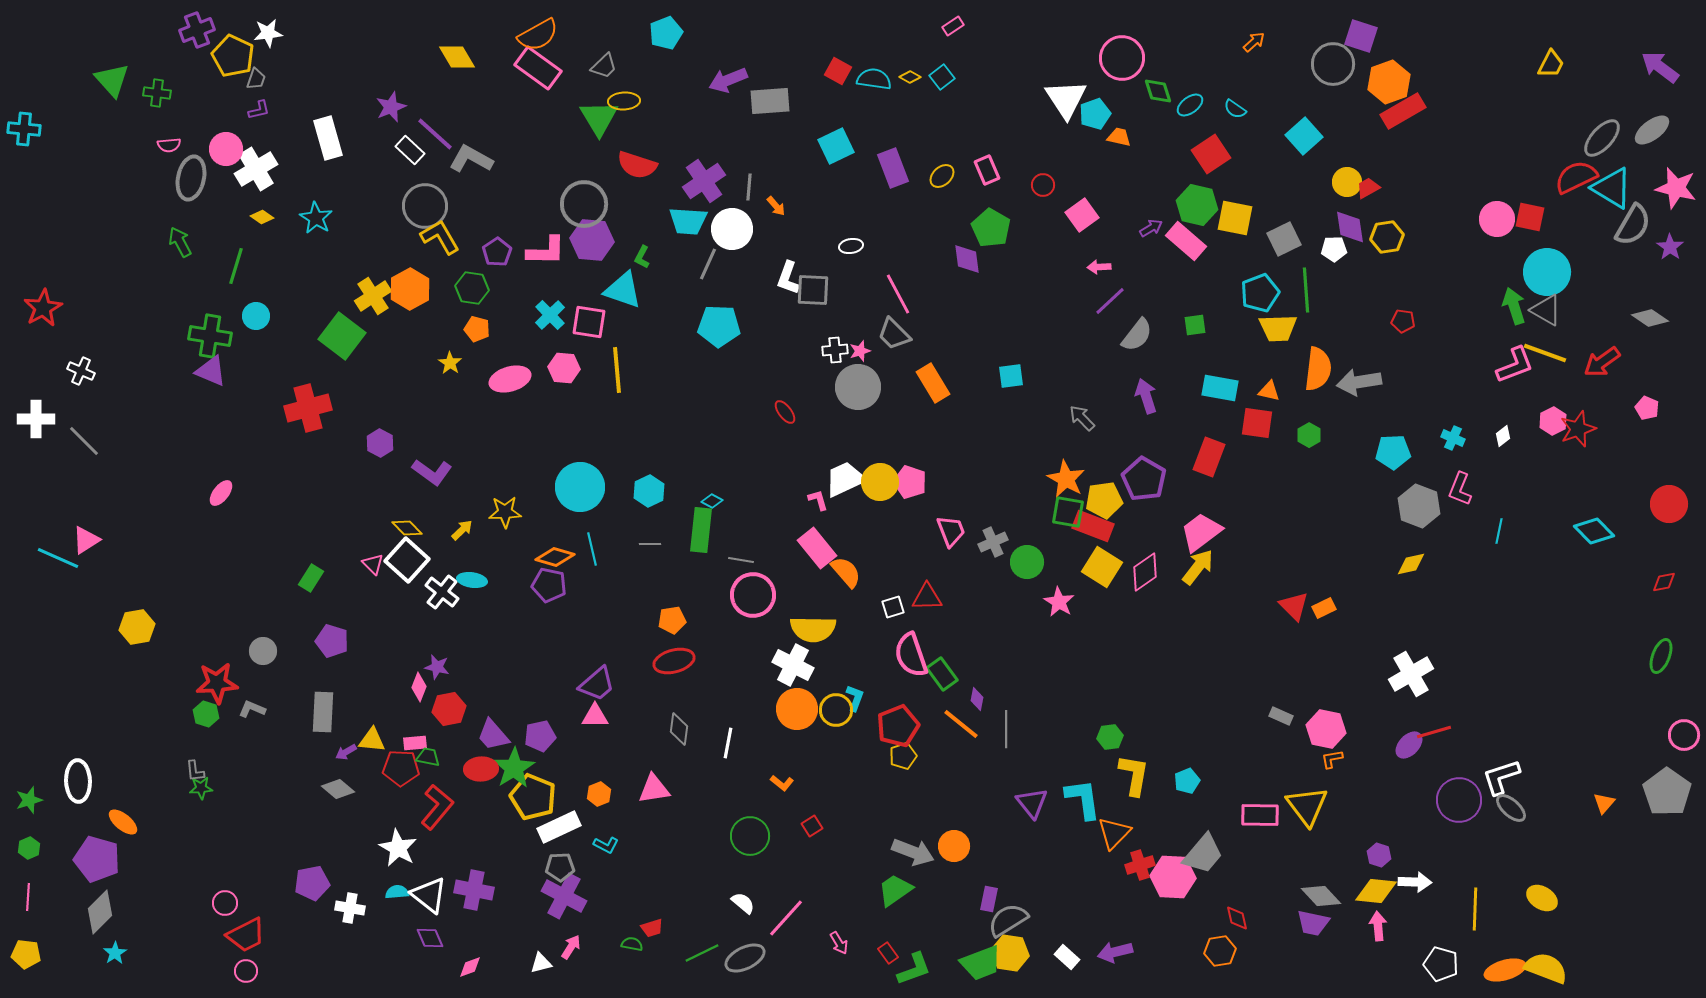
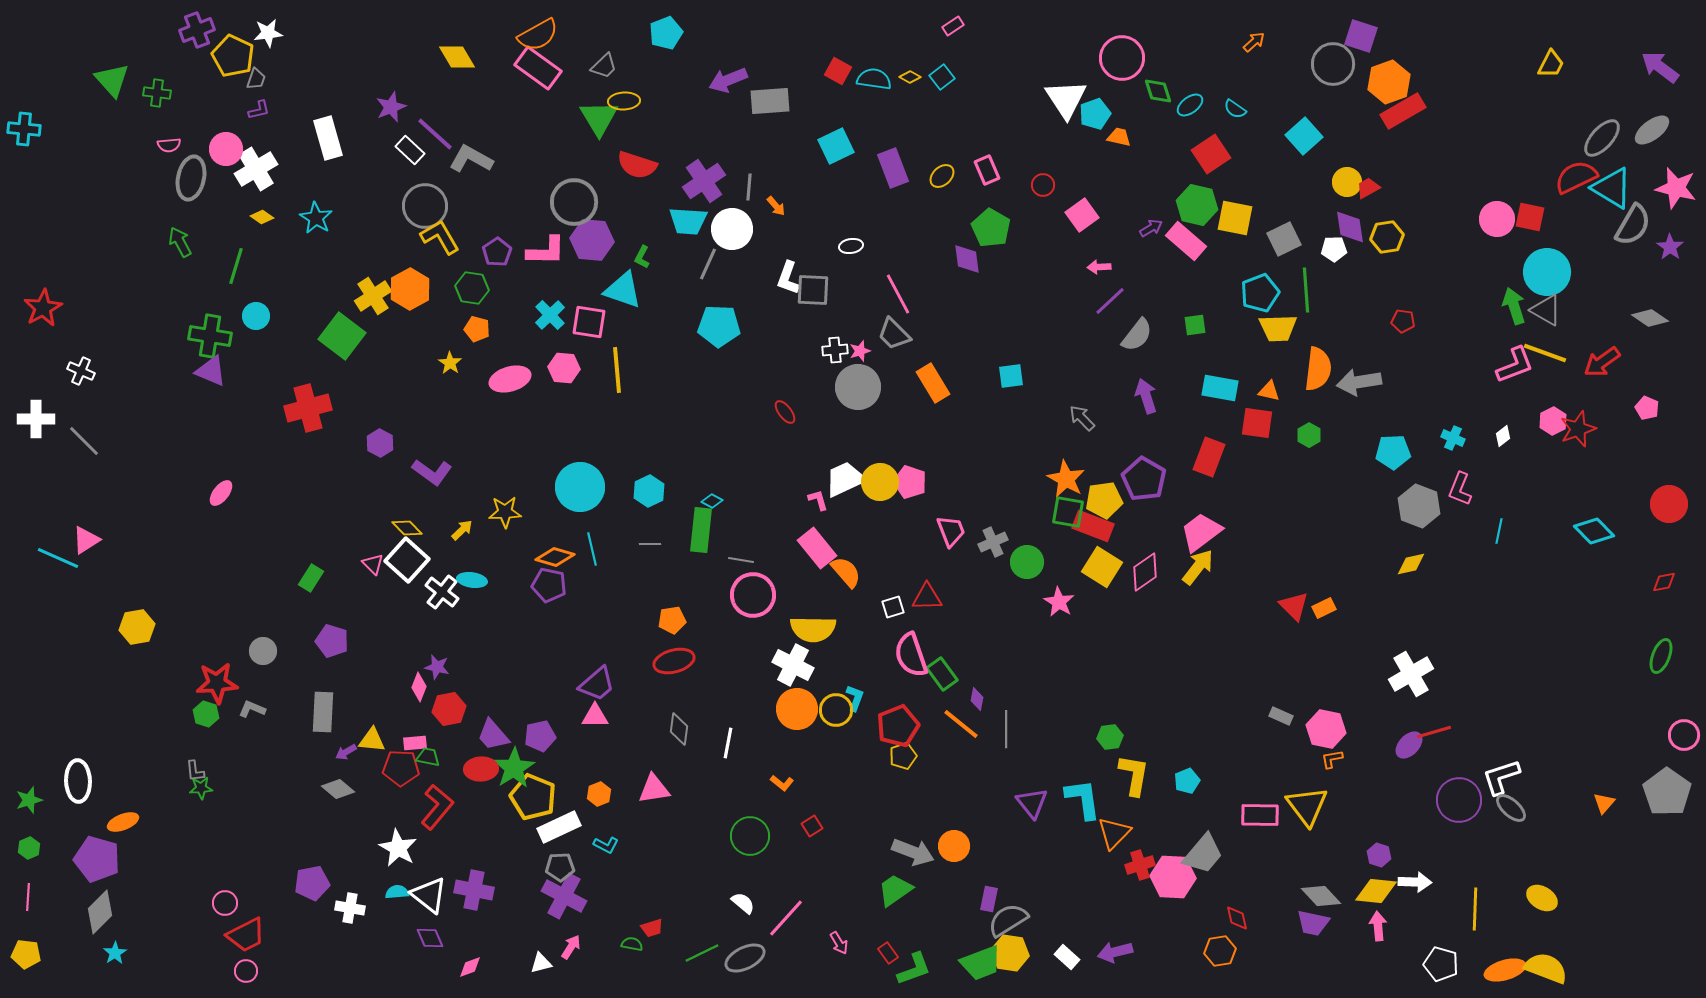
gray circle at (584, 204): moved 10 px left, 2 px up
orange ellipse at (123, 822): rotated 60 degrees counterclockwise
